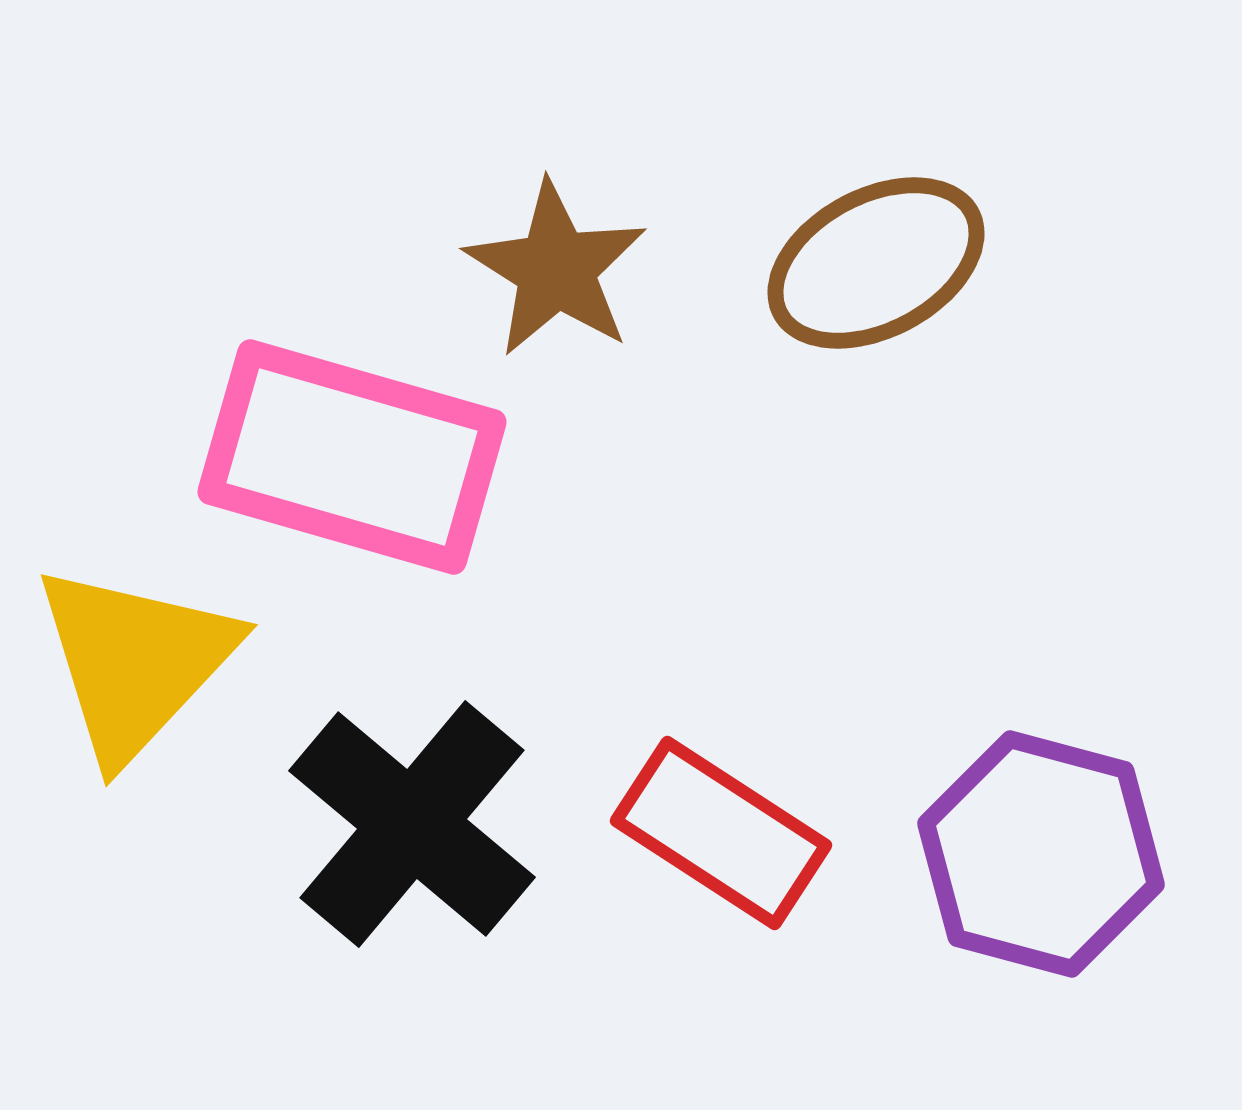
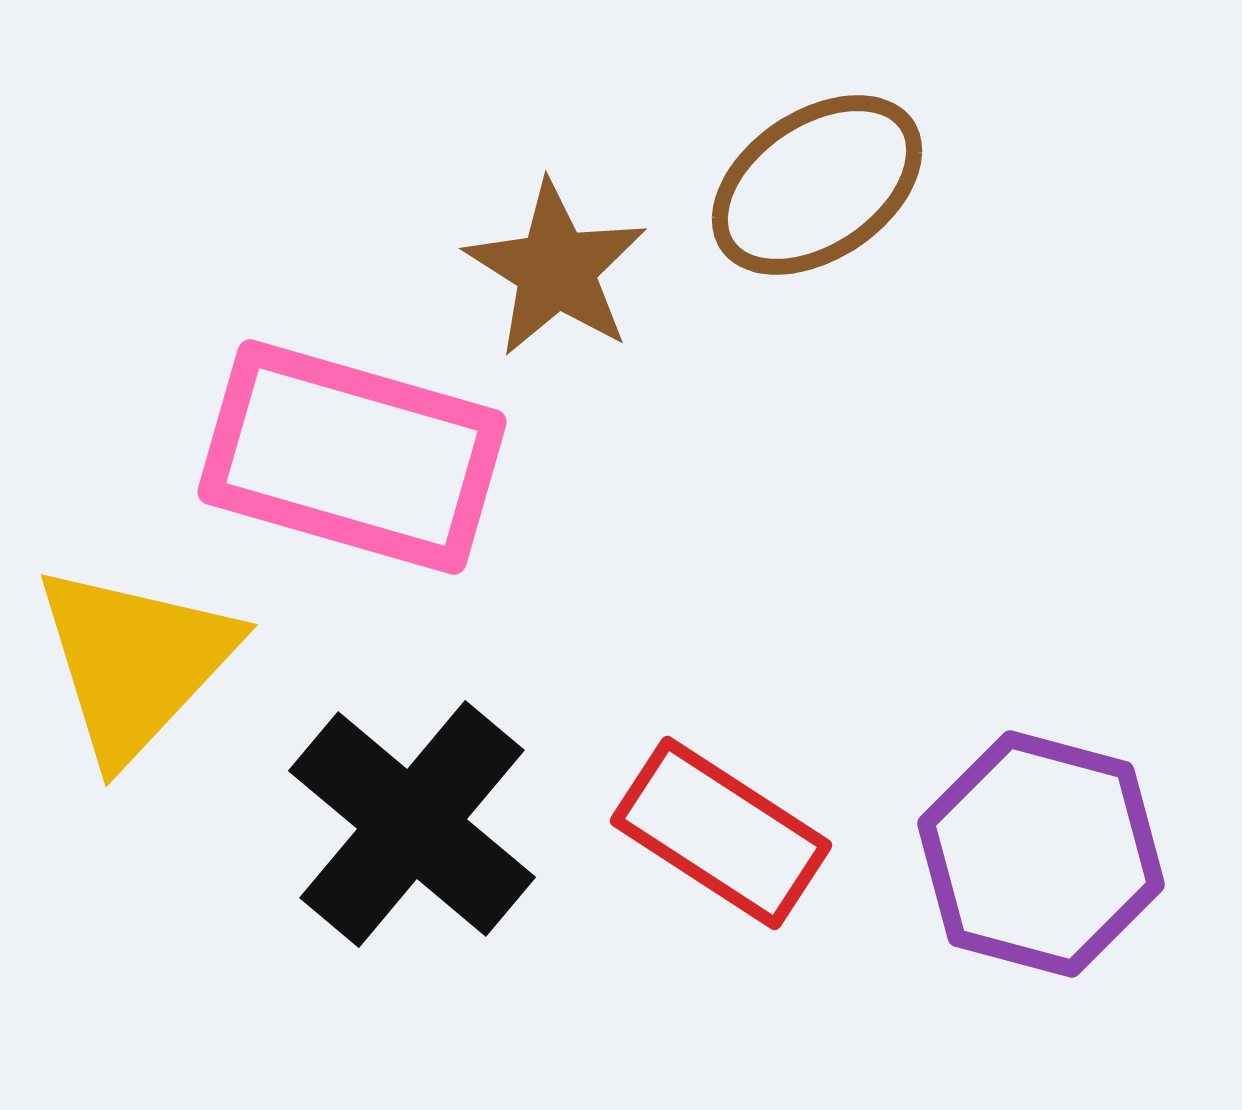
brown ellipse: moved 59 px left, 78 px up; rotated 6 degrees counterclockwise
